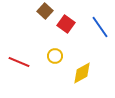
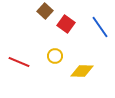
yellow diamond: moved 2 px up; rotated 30 degrees clockwise
